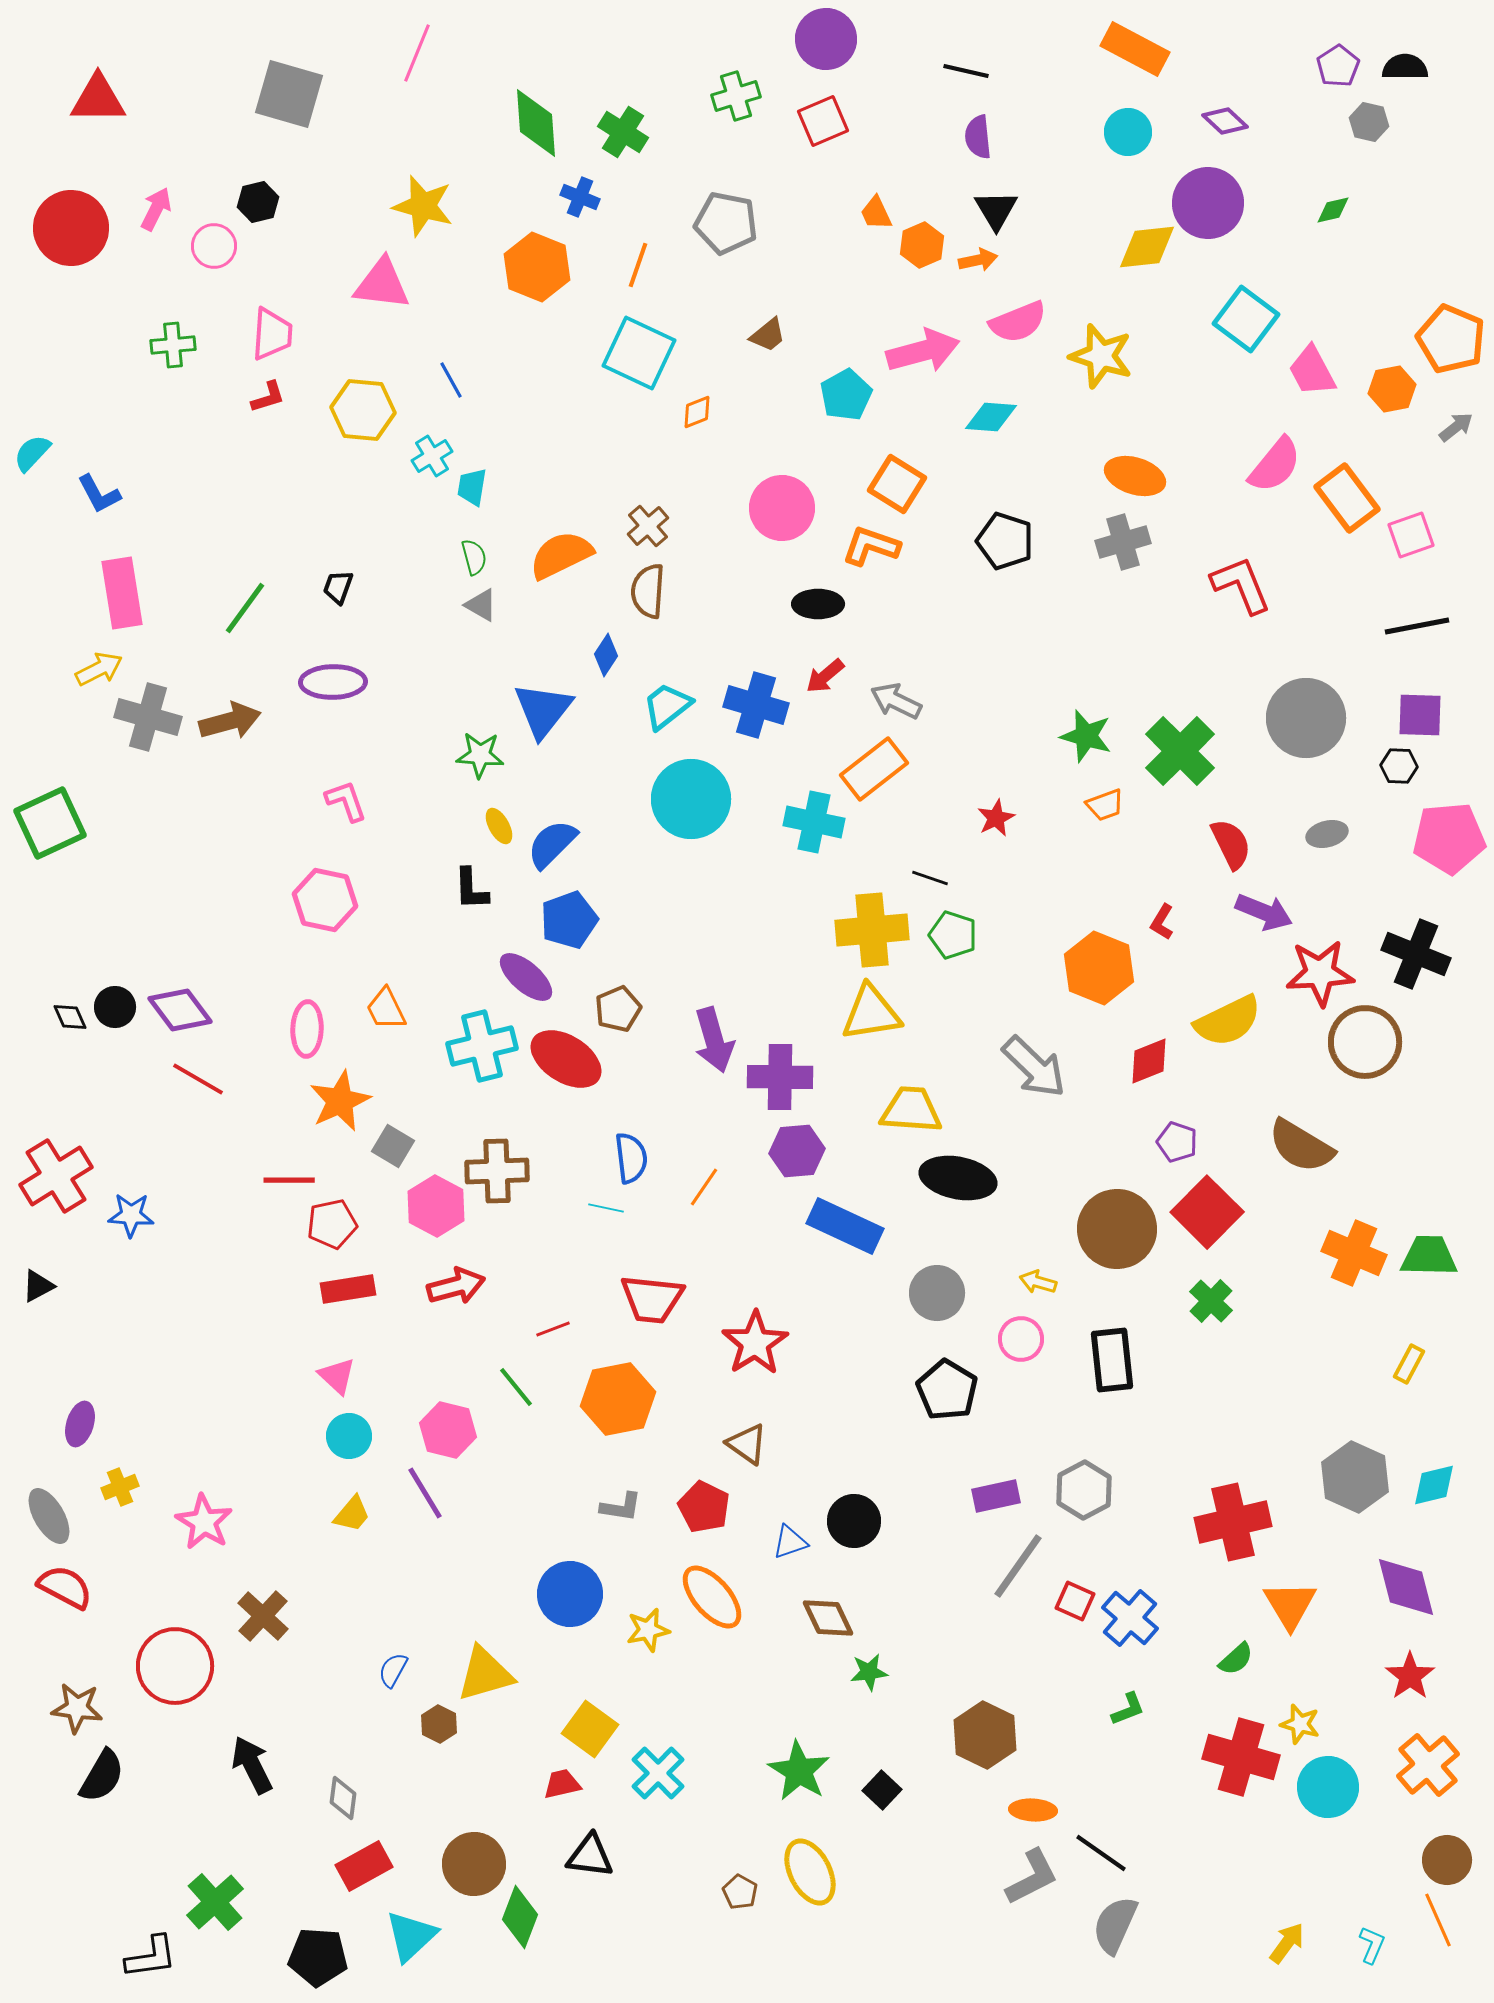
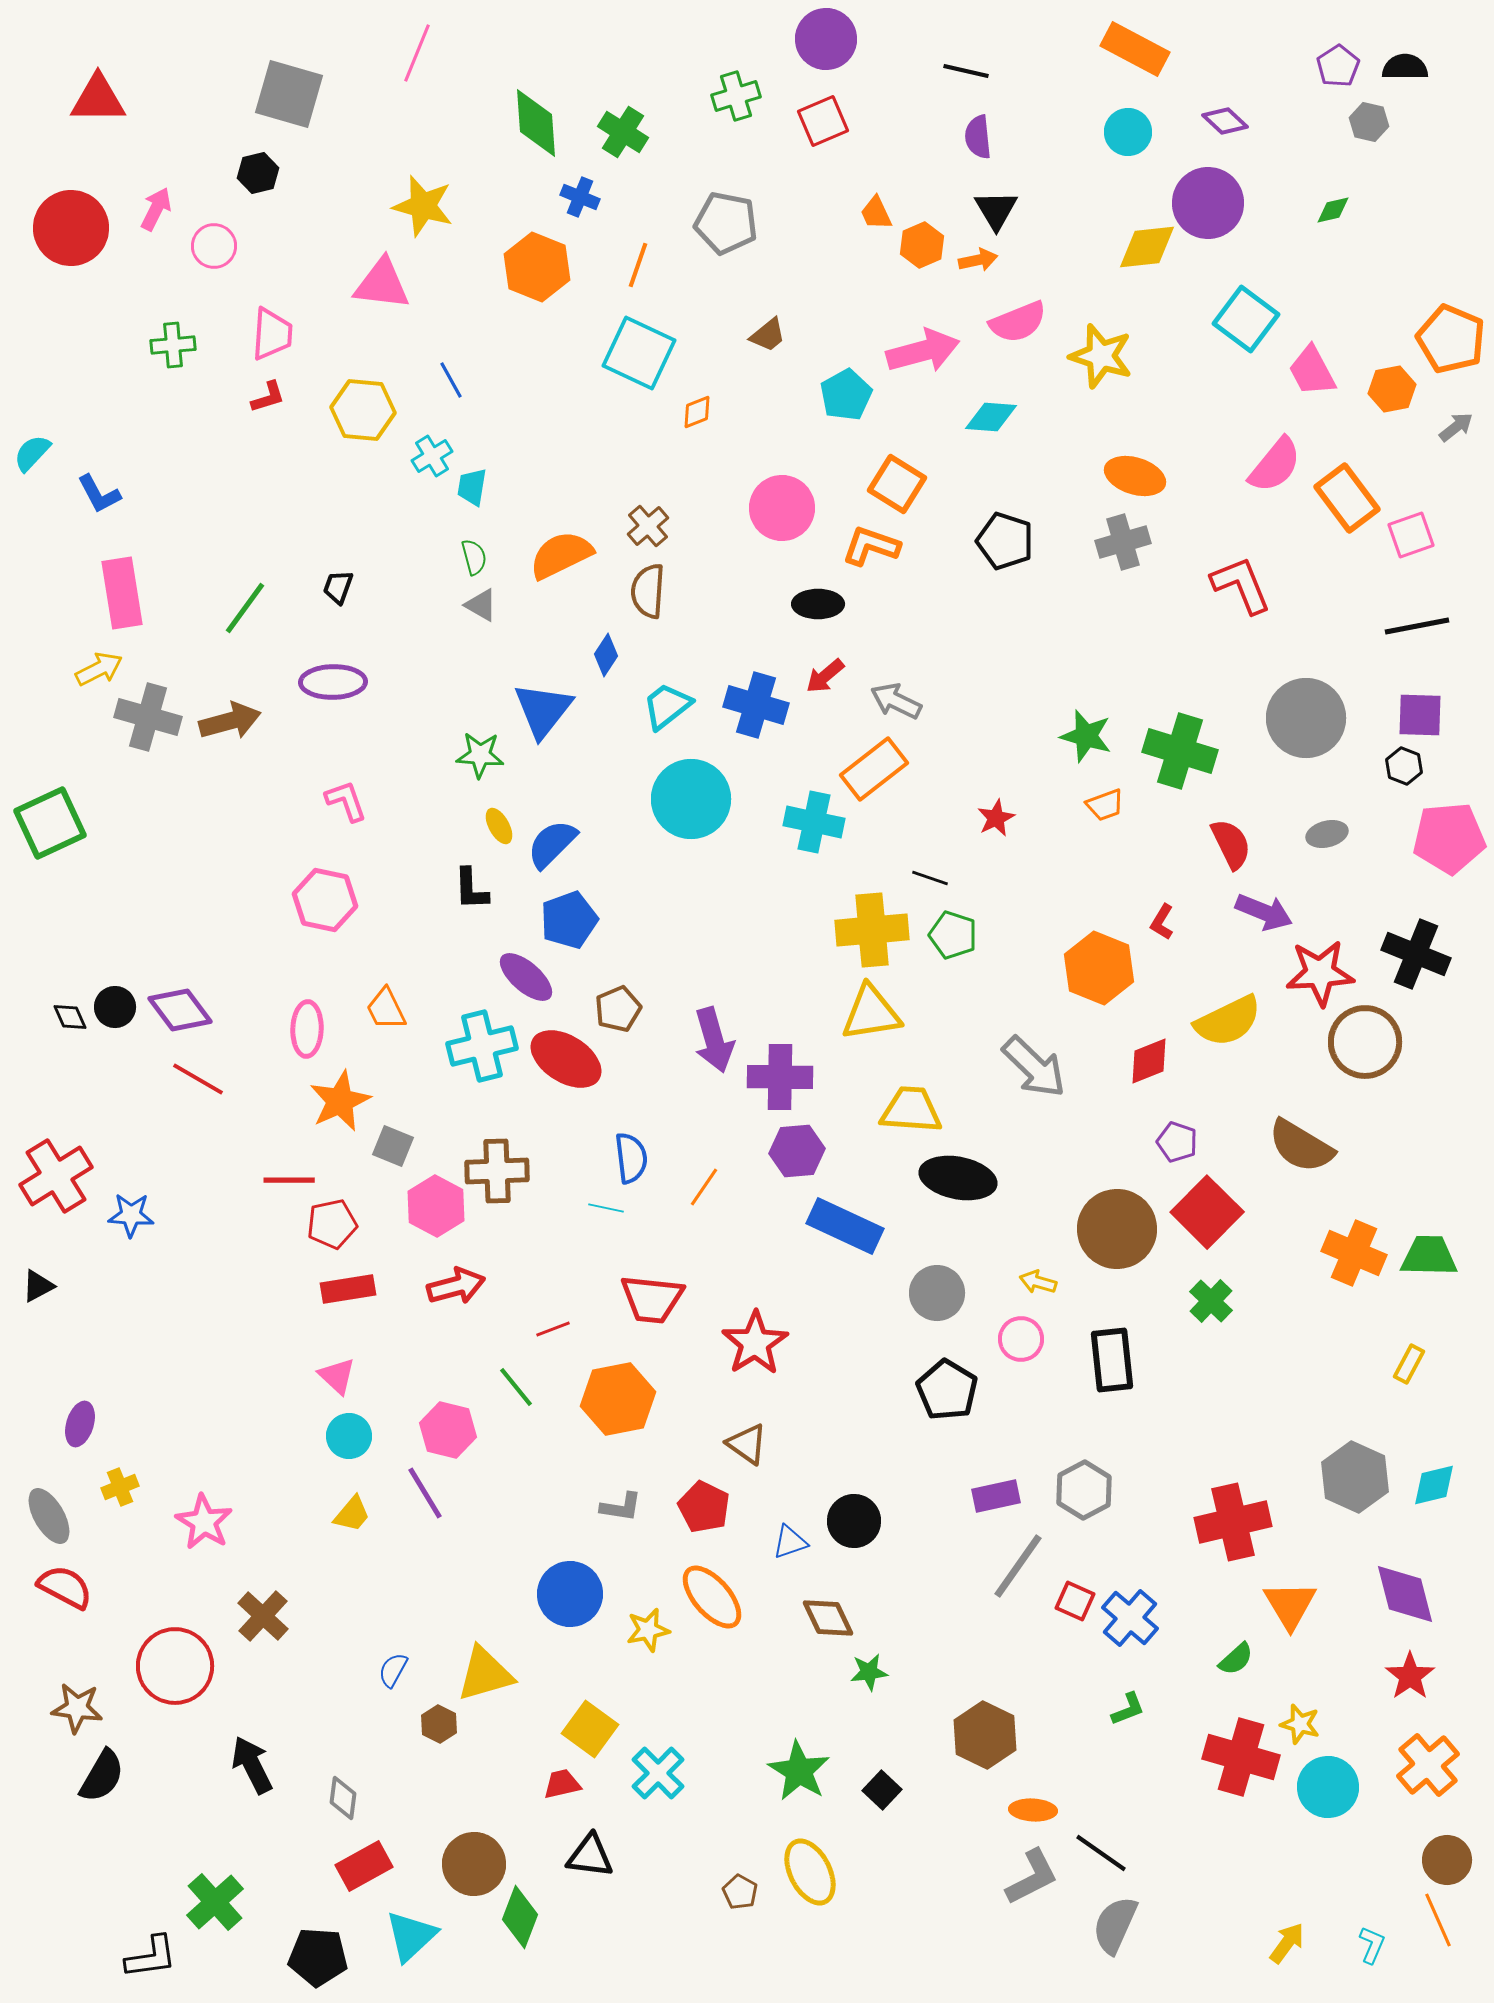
black hexagon at (258, 202): moved 29 px up
green cross at (1180, 751): rotated 28 degrees counterclockwise
black hexagon at (1399, 766): moved 5 px right; rotated 18 degrees clockwise
gray square at (393, 1146): rotated 9 degrees counterclockwise
purple diamond at (1406, 1587): moved 1 px left, 7 px down
